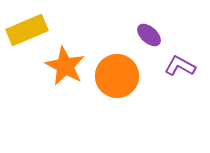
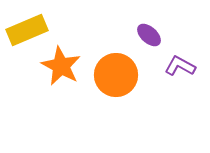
orange star: moved 4 px left
orange circle: moved 1 px left, 1 px up
